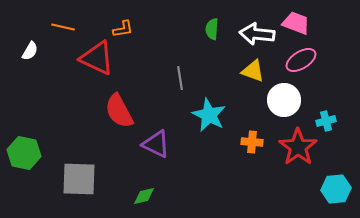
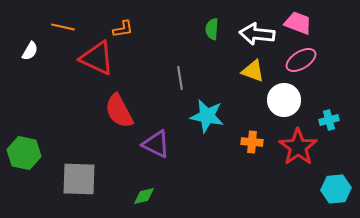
pink trapezoid: moved 2 px right
cyan star: moved 2 px left, 1 px down; rotated 16 degrees counterclockwise
cyan cross: moved 3 px right, 1 px up
